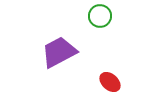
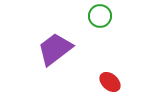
purple trapezoid: moved 4 px left, 3 px up; rotated 9 degrees counterclockwise
